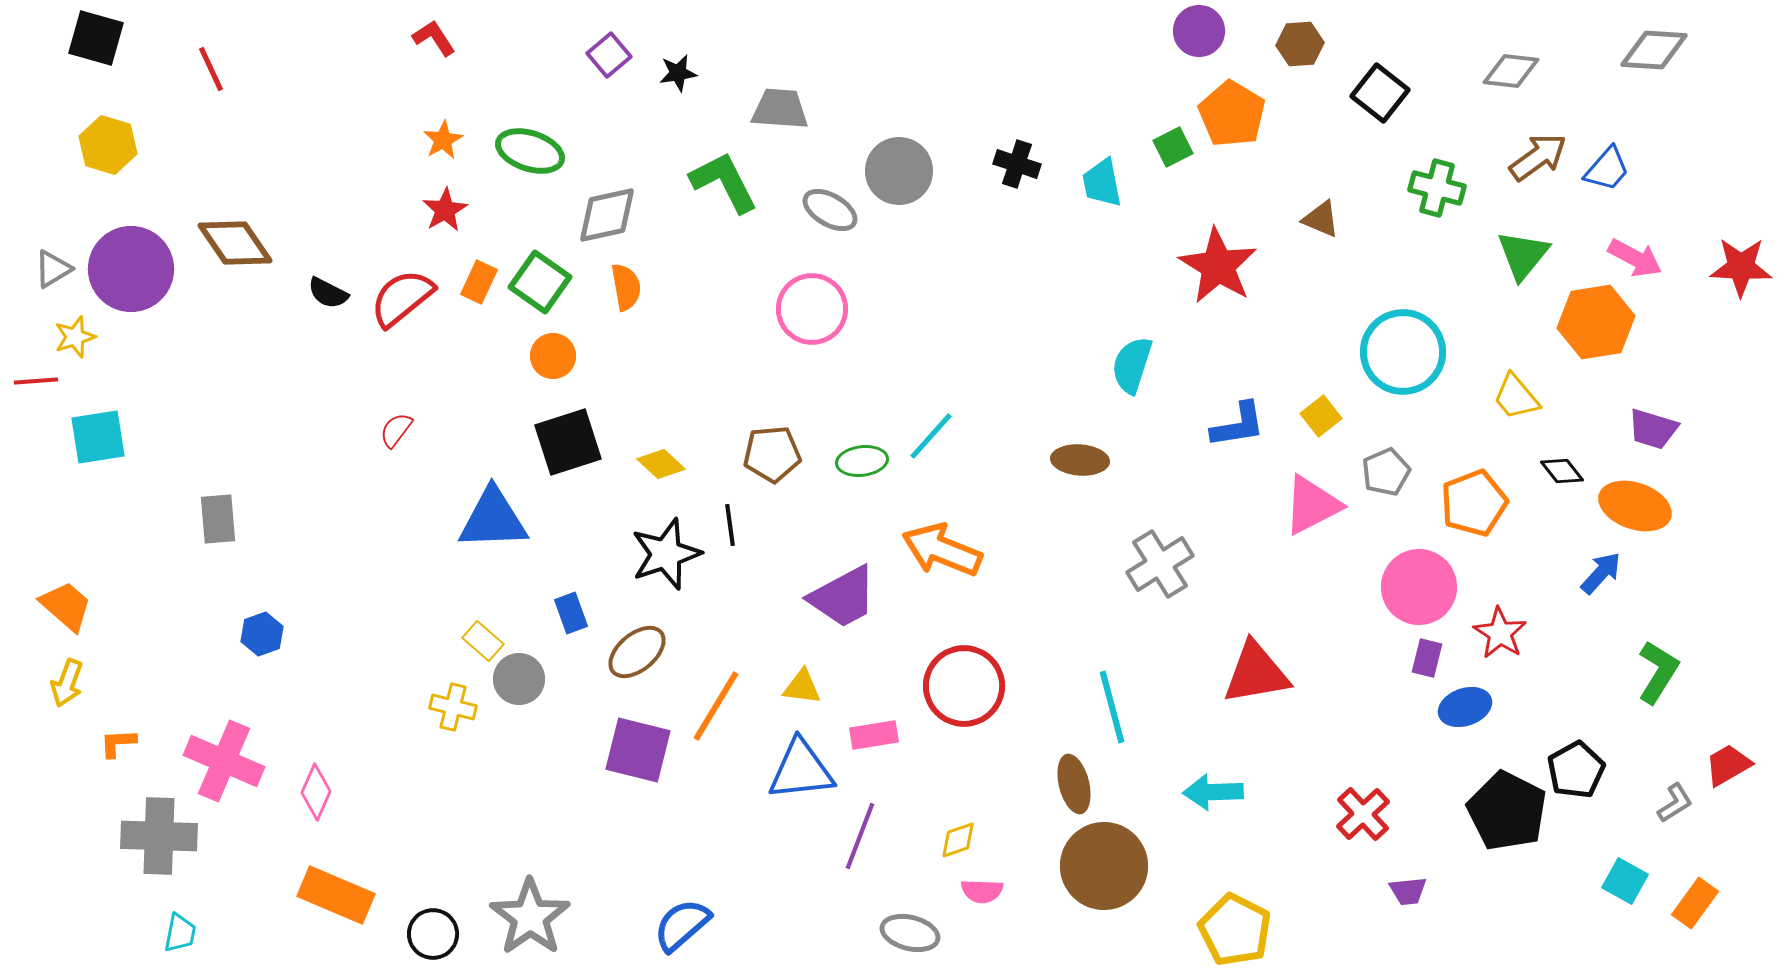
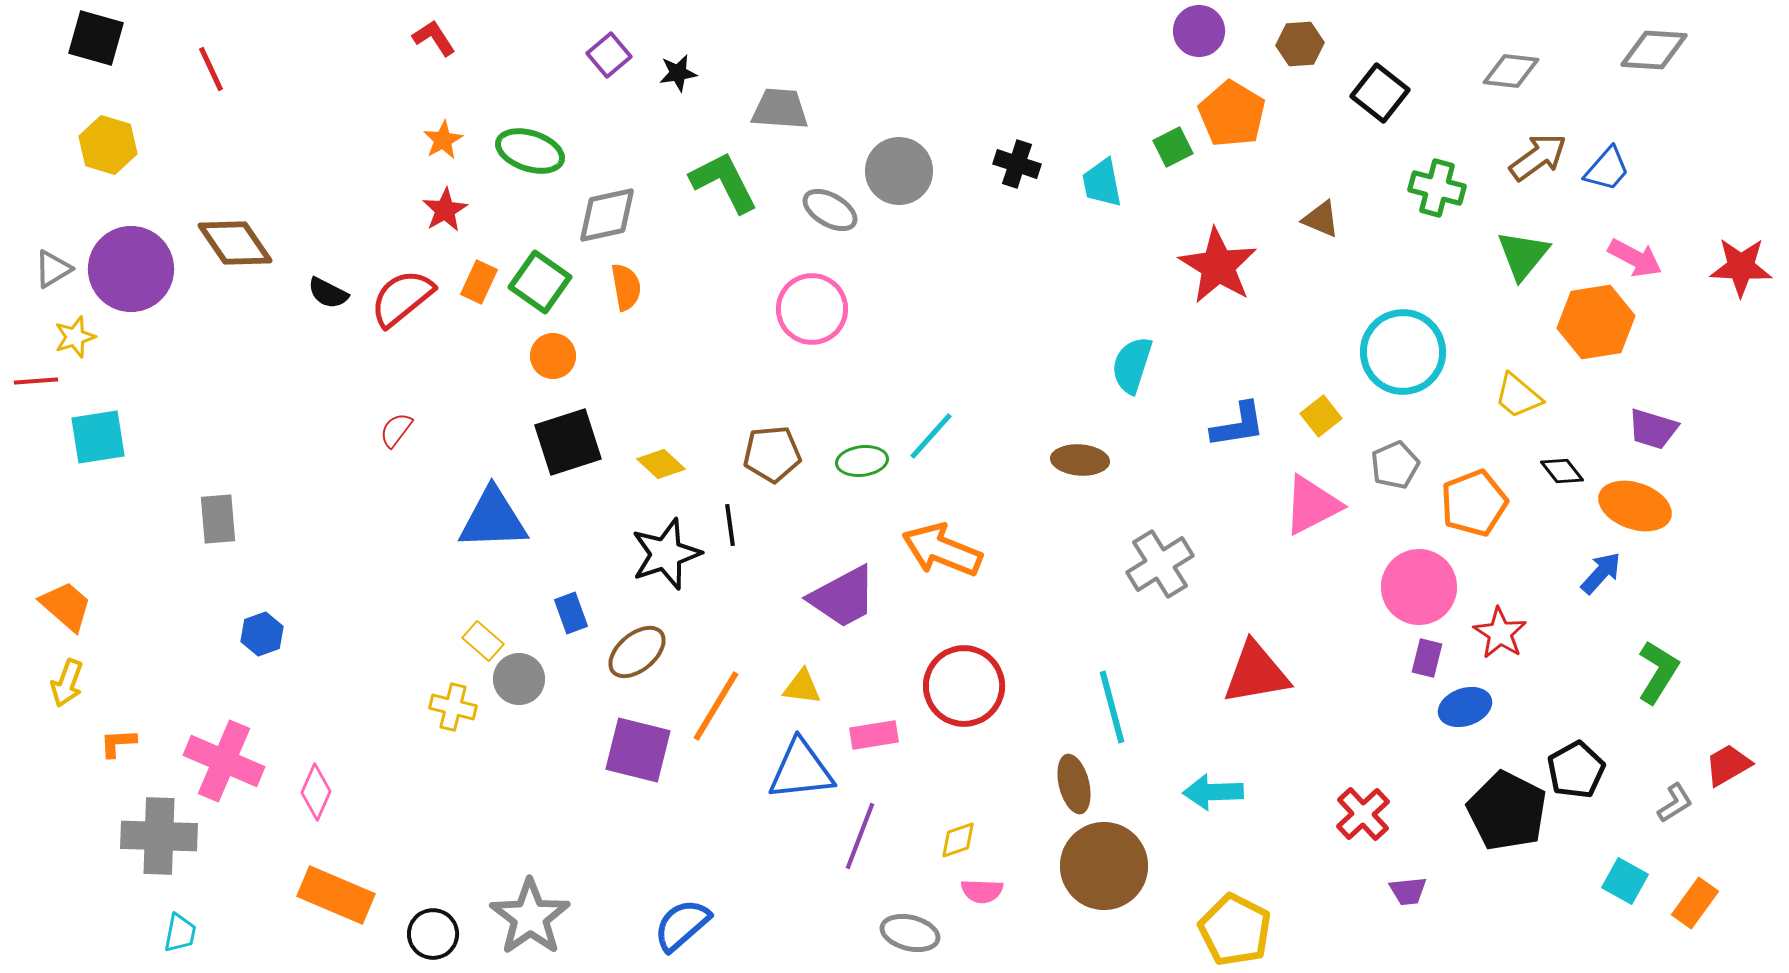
yellow trapezoid at (1516, 397): moved 2 px right, 1 px up; rotated 10 degrees counterclockwise
gray pentagon at (1386, 472): moved 9 px right, 7 px up
